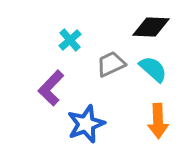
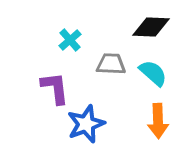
gray trapezoid: rotated 28 degrees clockwise
cyan semicircle: moved 4 px down
purple L-shape: moved 4 px right; rotated 129 degrees clockwise
